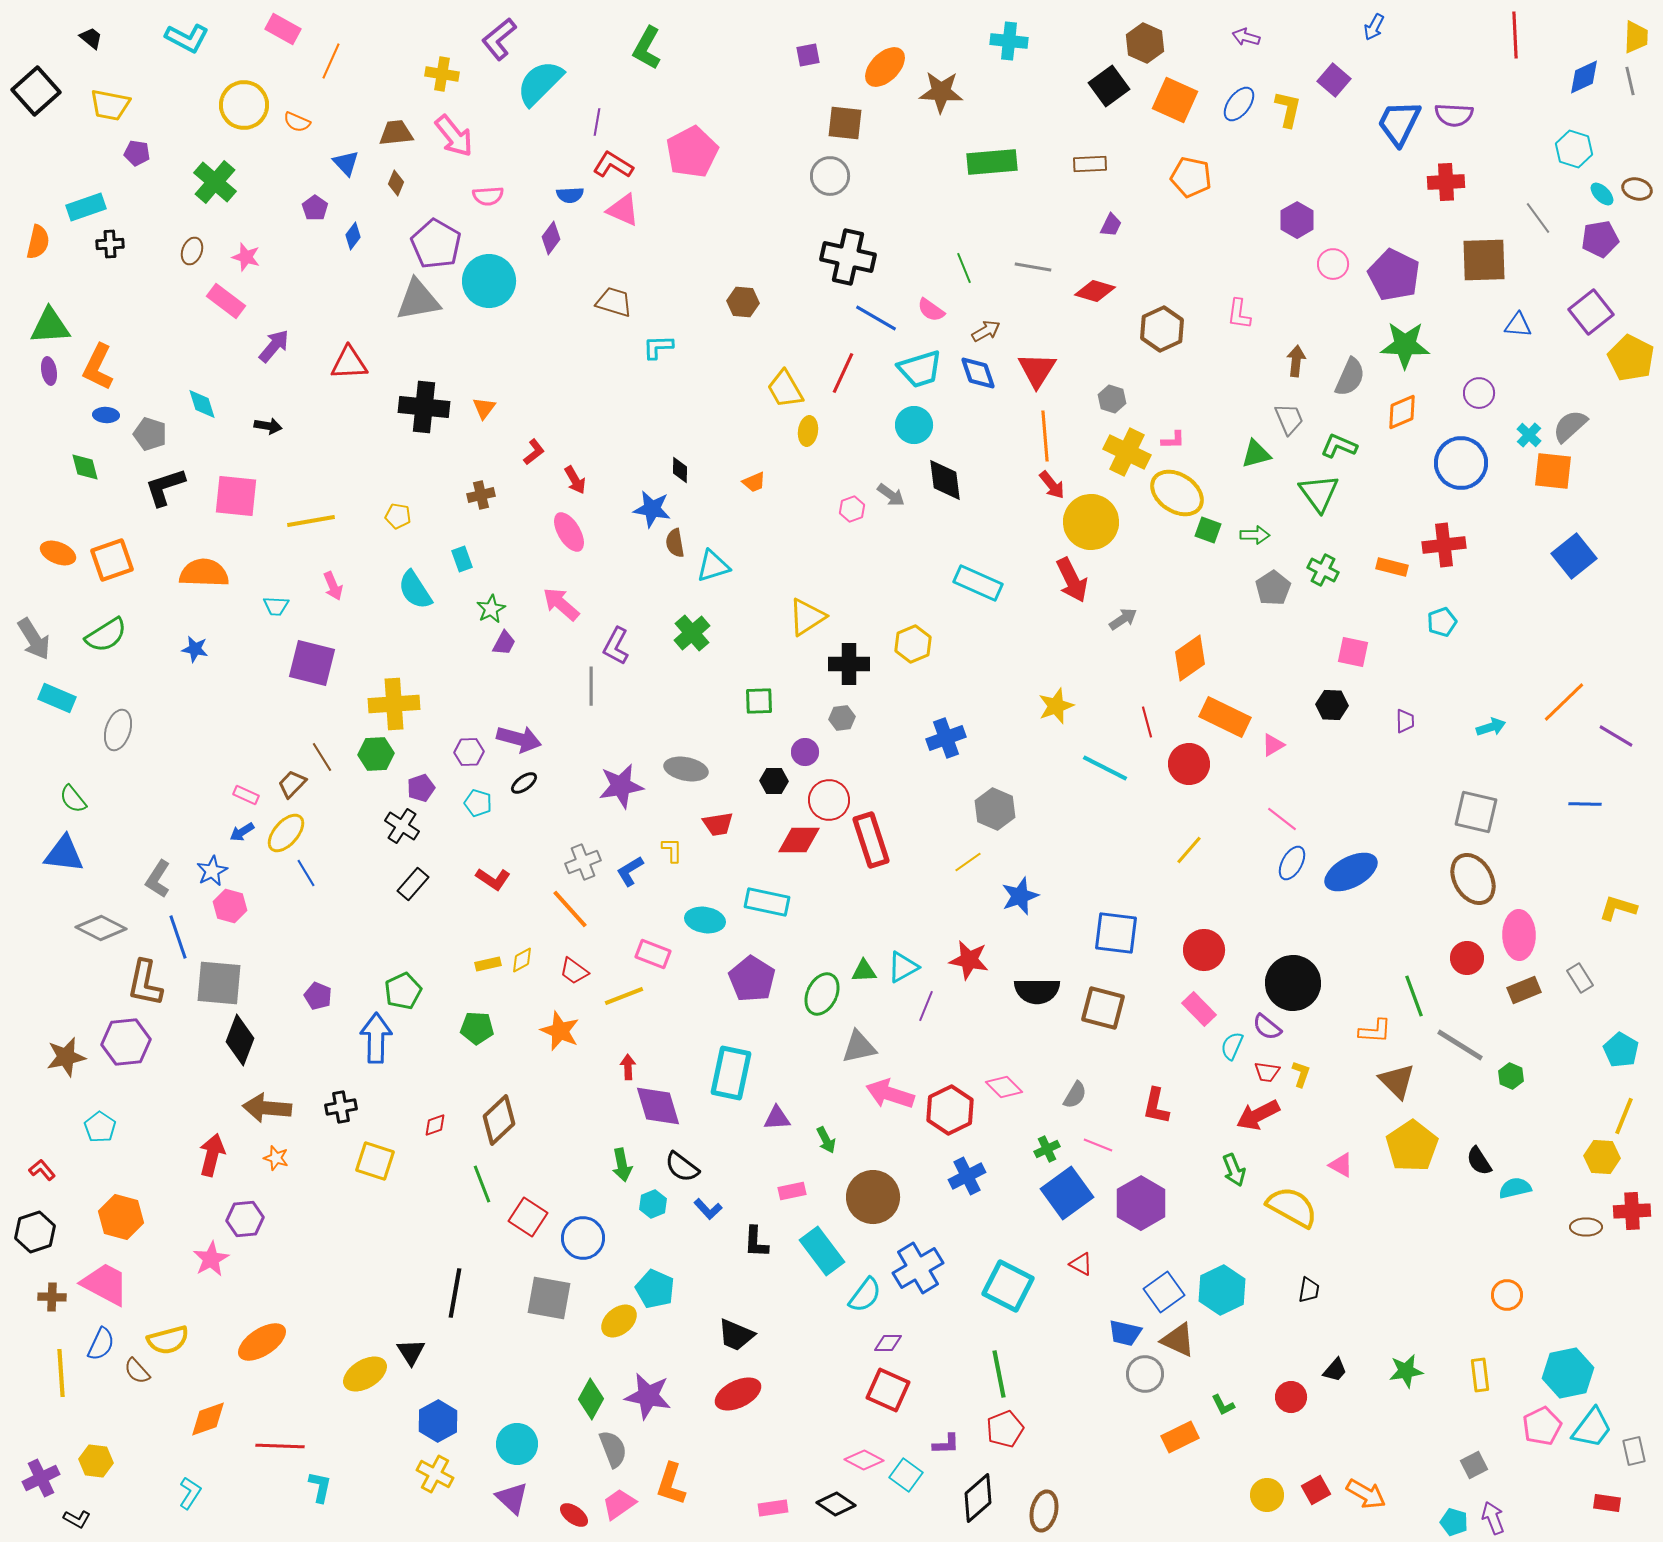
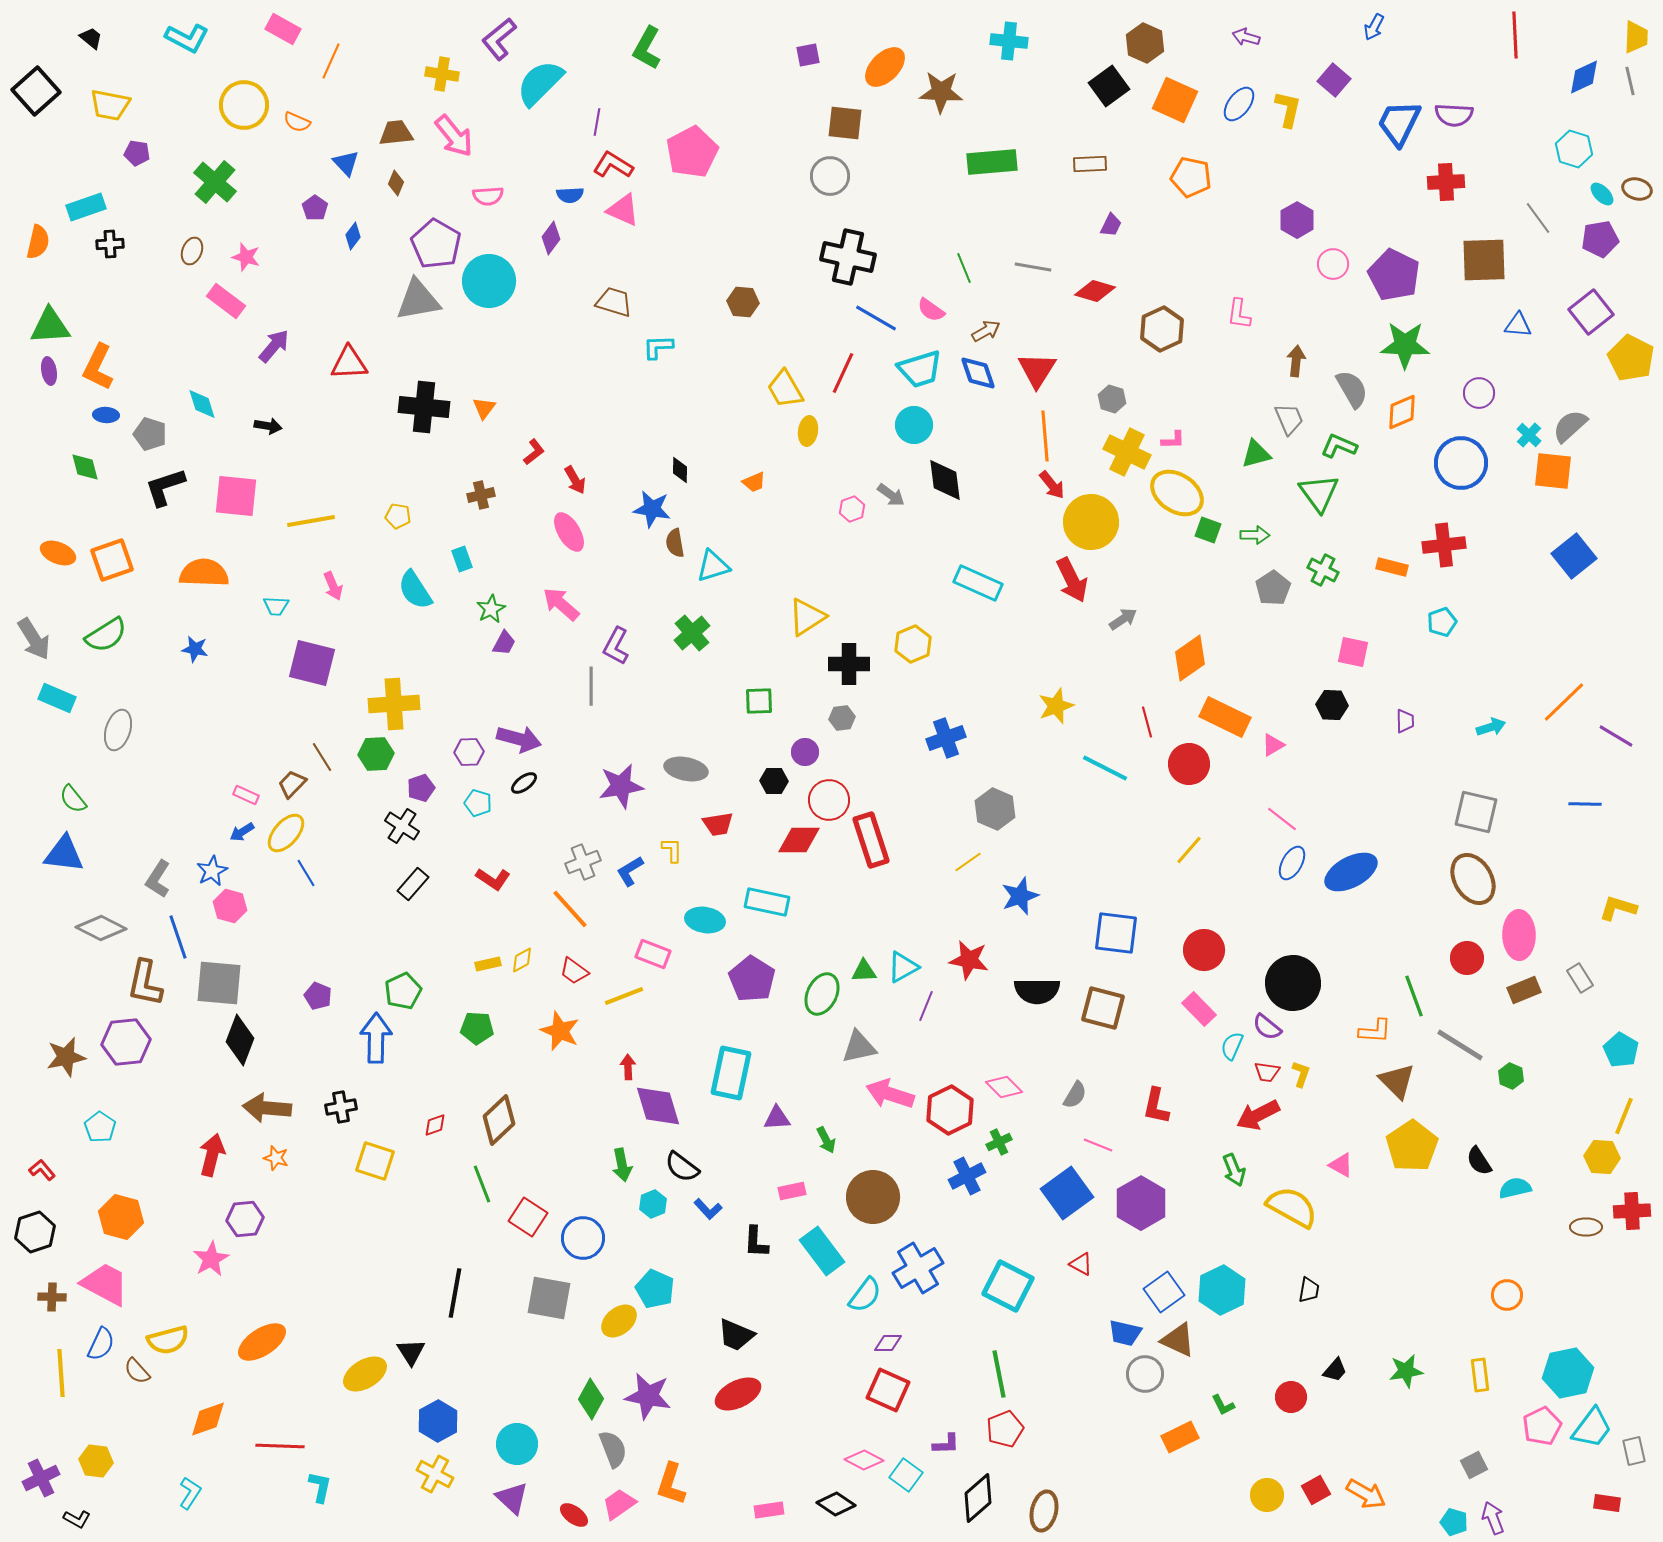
gray semicircle at (1350, 377): moved 2 px right, 12 px down; rotated 54 degrees counterclockwise
green cross at (1047, 1149): moved 48 px left, 7 px up
pink rectangle at (773, 1508): moved 4 px left, 2 px down
